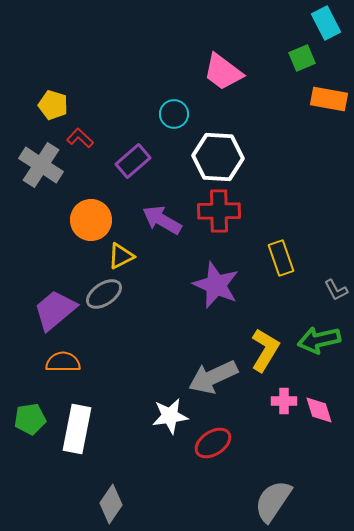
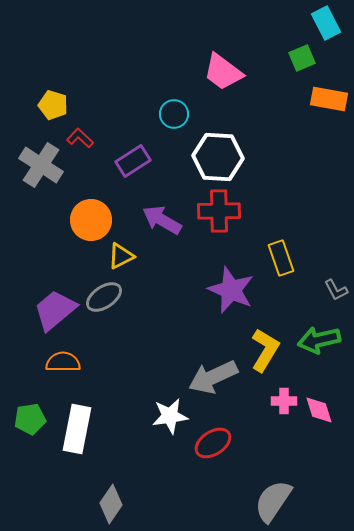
purple rectangle: rotated 8 degrees clockwise
purple star: moved 15 px right, 5 px down
gray ellipse: moved 3 px down
